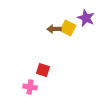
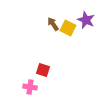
purple star: moved 2 px down
brown arrow: moved 1 px left, 5 px up; rotated 56 degrees clockwise
